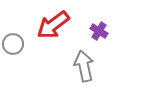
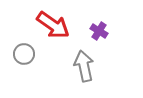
red arrow: rotated 108 degrees counterclockwise
gray circle: moved 11 px right, 10 px down
